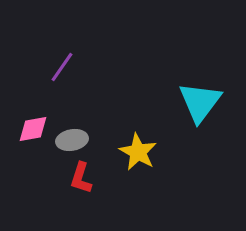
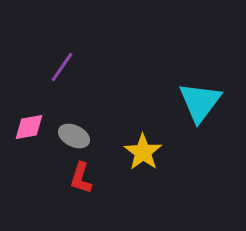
pink diamond: moved 4 px left, 2 px up
gray ellipse: moved 2 px right, 4 px up; rotated 36 degrees clockwise
yellow star: moved 5 px right; rotated 6 degrees clockwise
